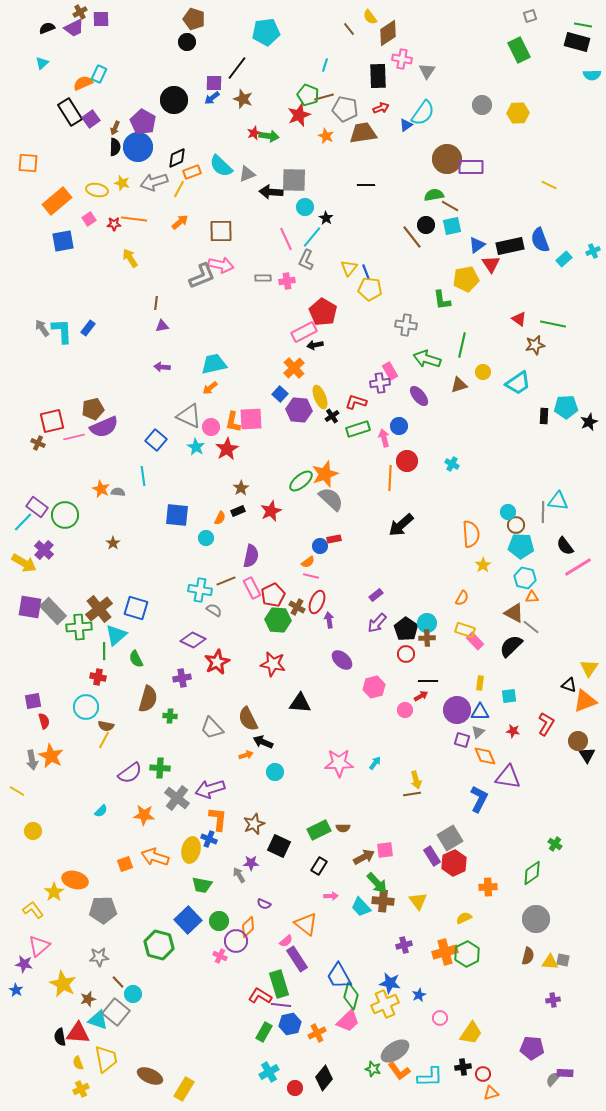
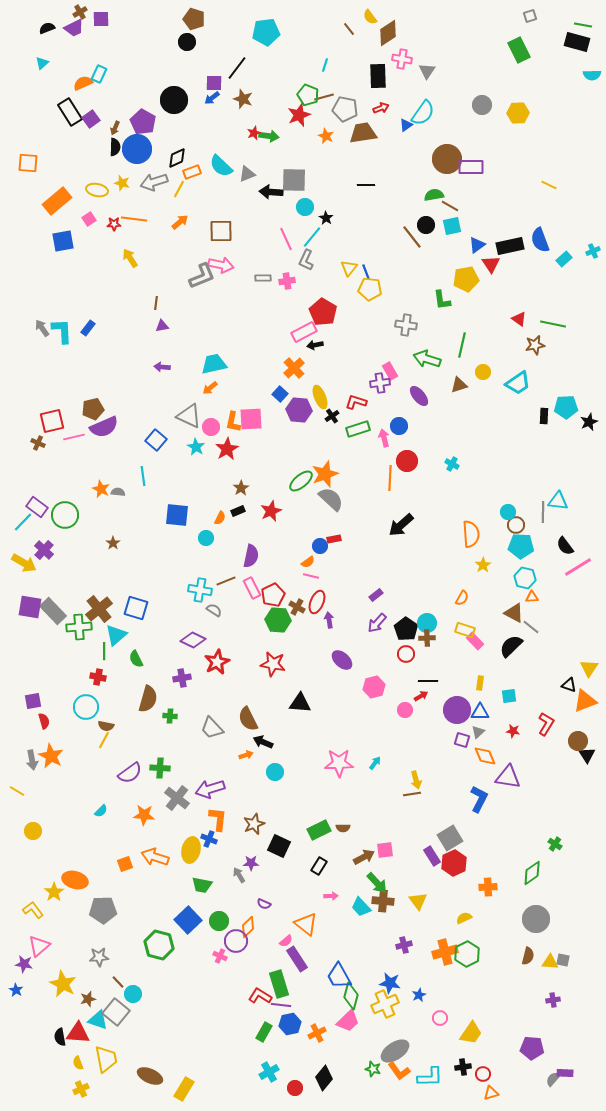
blue circle at (138, 147): moved 1 px left, 2 px down
